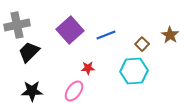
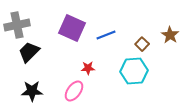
purple square: moved 2 px right, 2 px up; rotated 24 degrees counterclockwise
